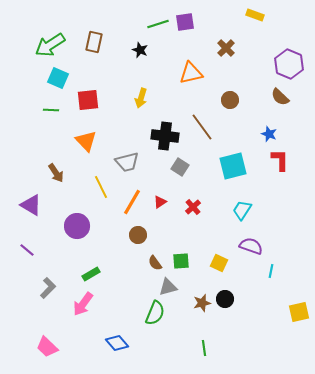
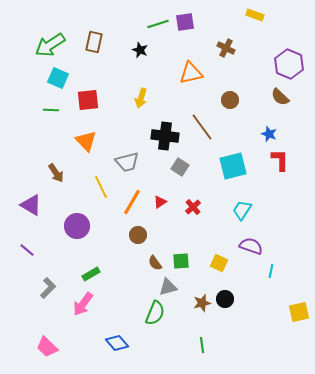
brown cross at (226, 48): rotated 18 degrees counterclockwise
green line at (204, 348): moved 2 px left, 3 px up
